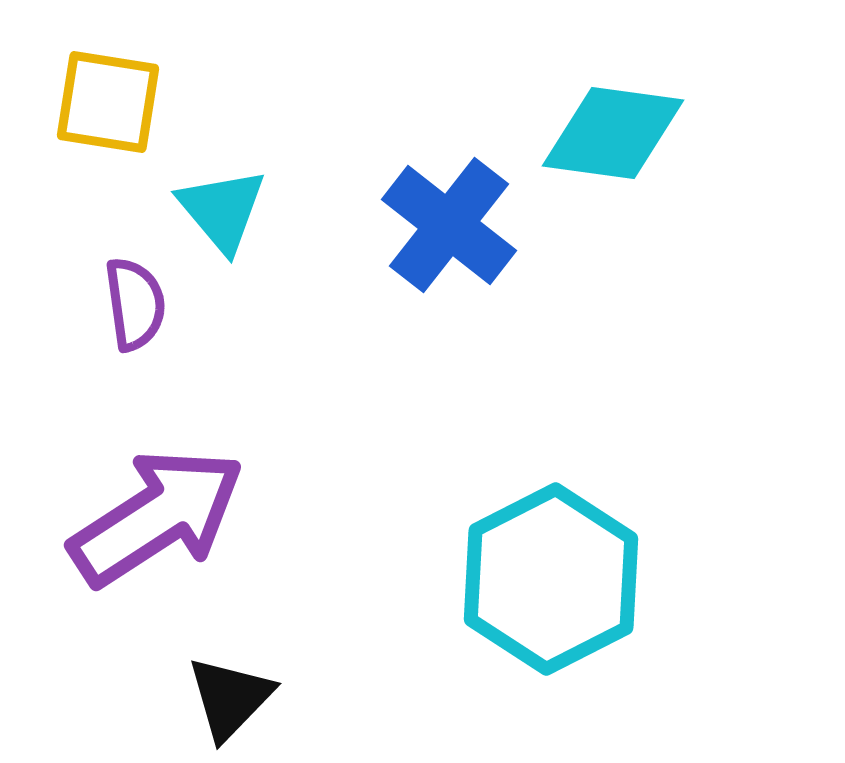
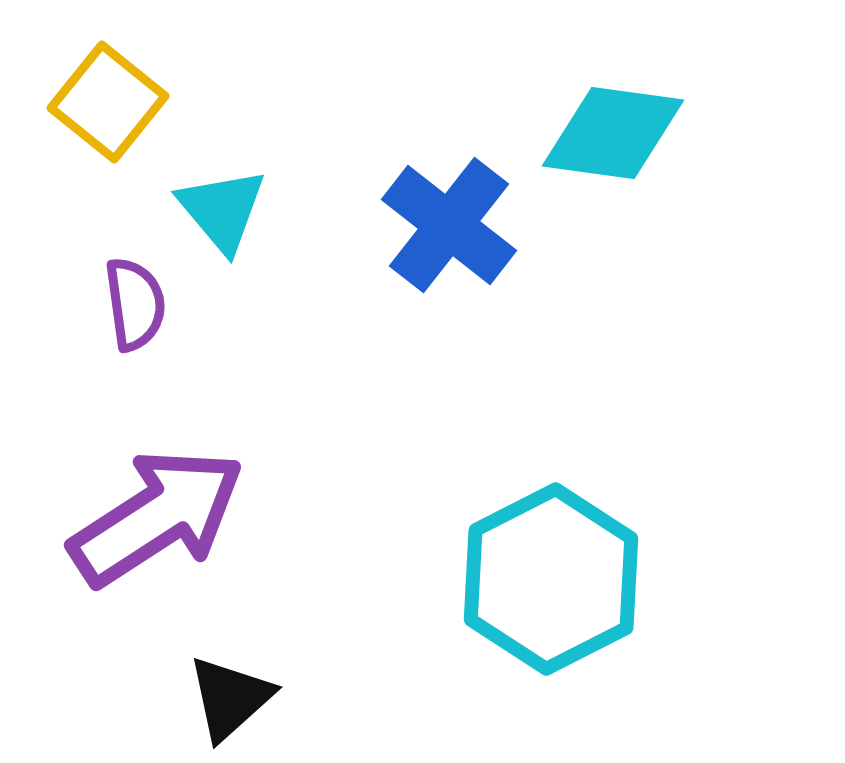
yellow square: rotated 30 degrees clockwise
black triangle: rotated 4 degrees clockwise
